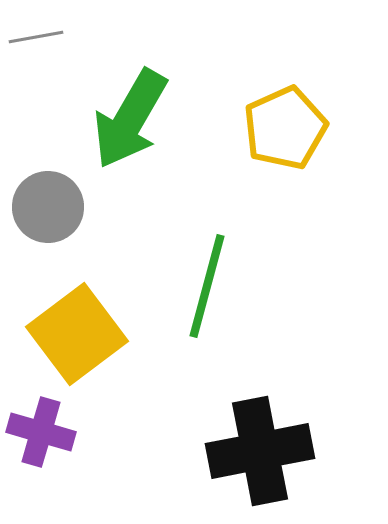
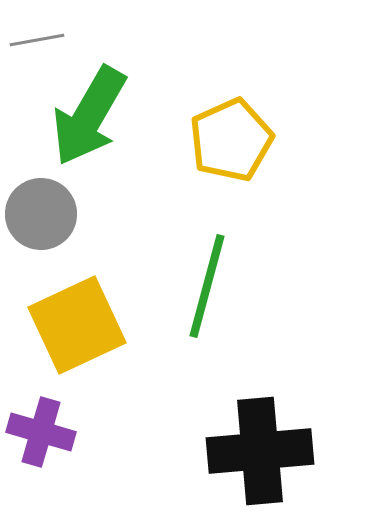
gray line: moved 1 px right, 3 px down
green arrow: moved 41 px left, 3 px up
yellow pentagon: moved 54 px left, 12 px down
gray circle: moved 7 px left, 7 px down
yellow square: moved 9 px up; rotated 12 degrees clockwise
black cross: rotated 6 degrees clockwise
